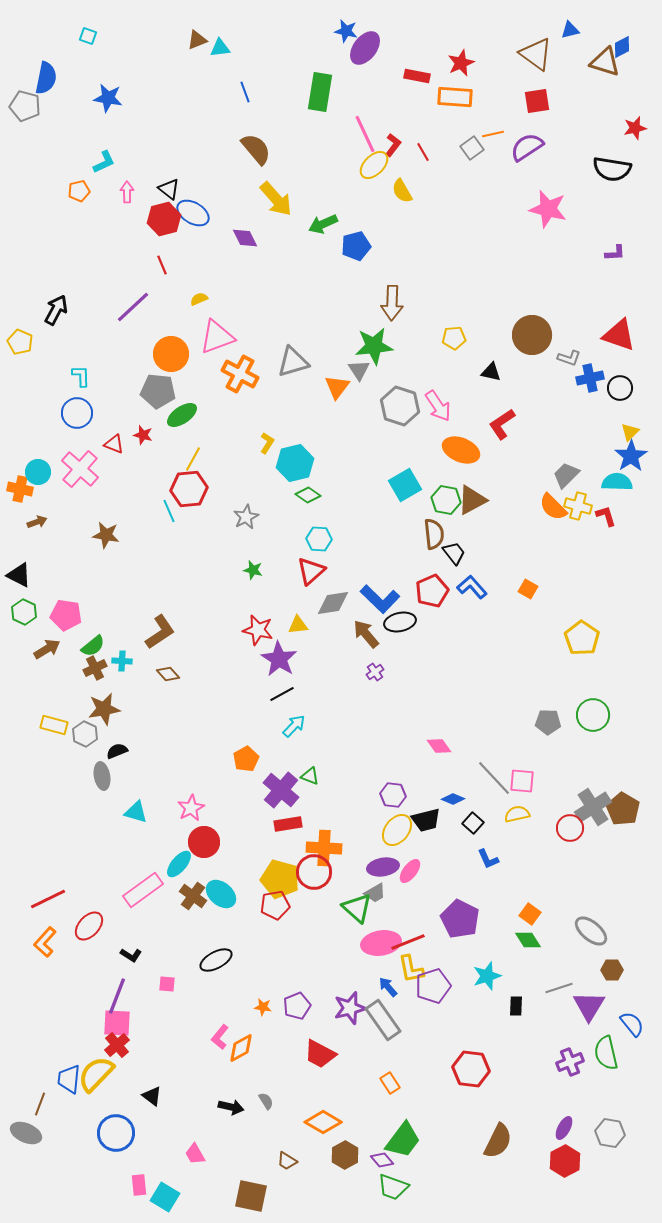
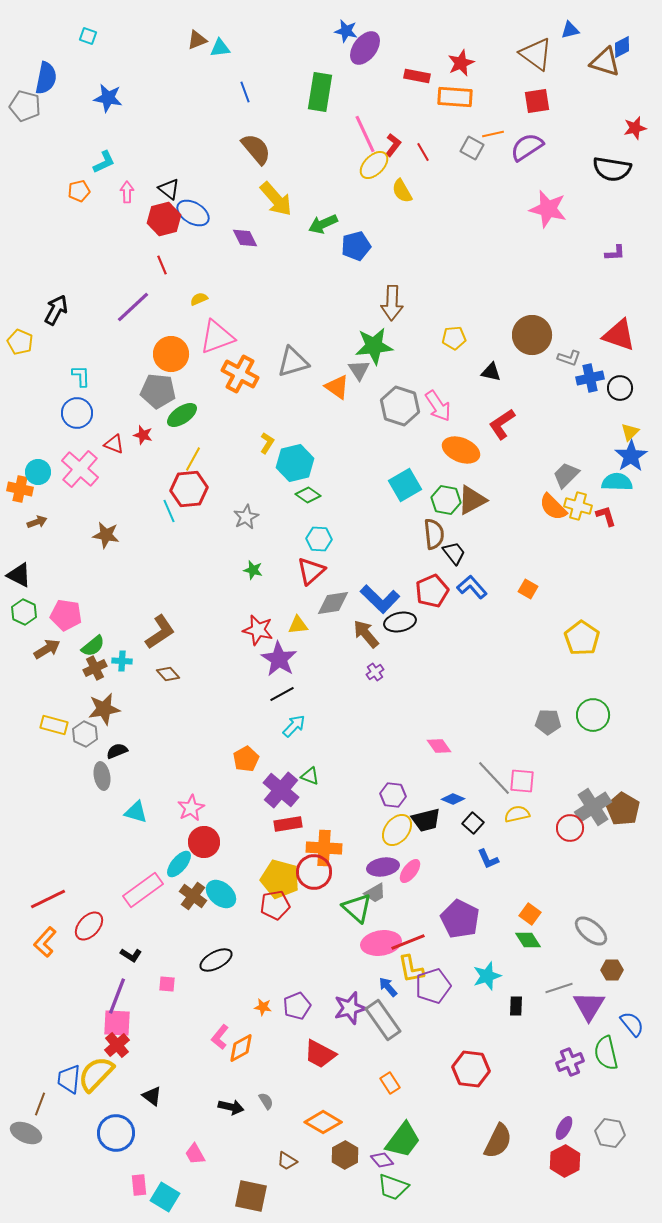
gray square at (472, 148): rotated 25 degrees counterclockwise
orange triangle at (337, 387): rotated 32 degrees counterclockwise
